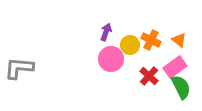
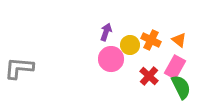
pink rectangle: rotated 25 degrees counterclockwise
